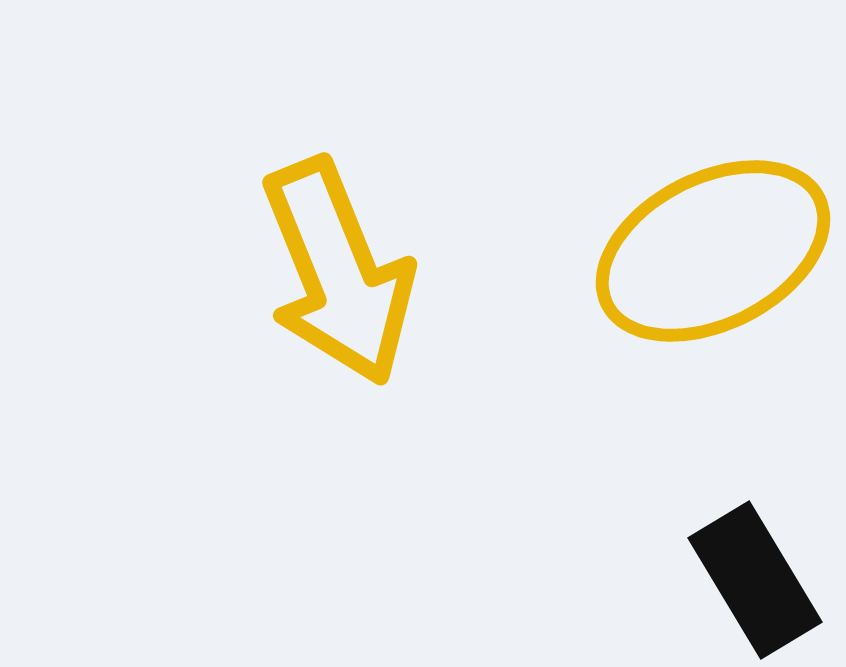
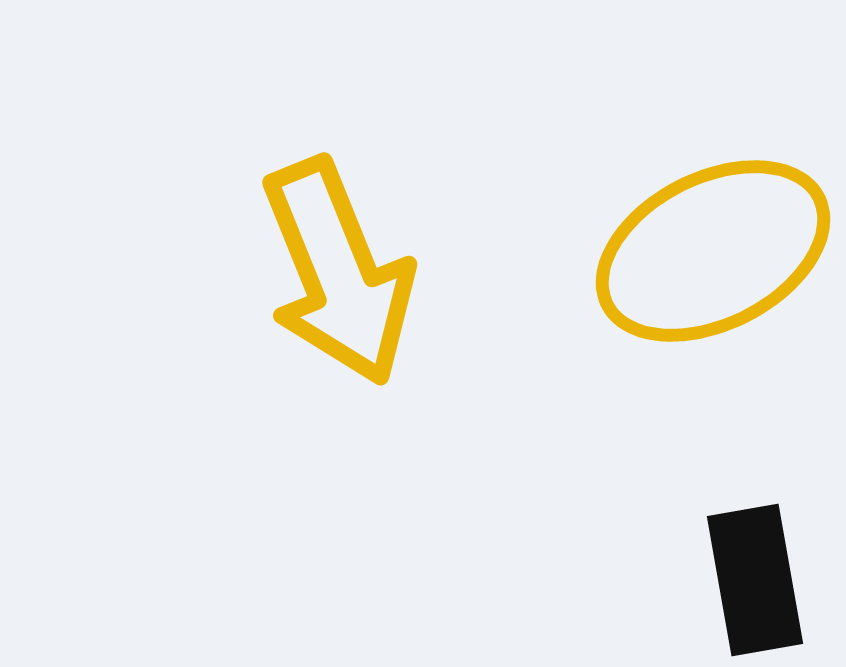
black rectangle: rotated 21 degrees clockwise
